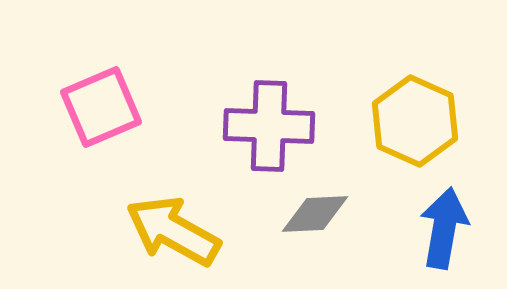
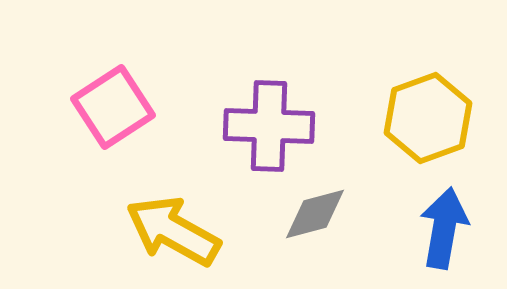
pink square: moved 12 px right; rotated 10 degrees counterclockwise
yellow hexagon: moved 13 px right, 3 px up; rotated 16 degrees clockwise
gray diamond: rotated 12 degrees counterclockwise
